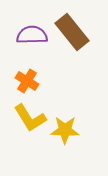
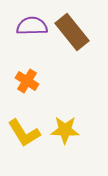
purple semicircle: moved 9 px up
yellow L-shape: moved 6 px left, 15 px down
